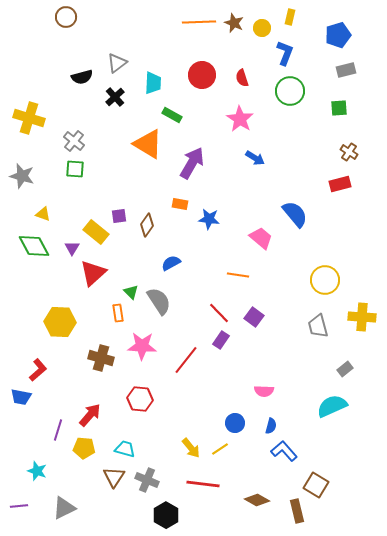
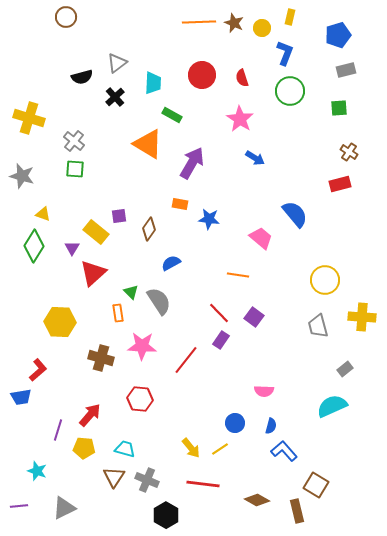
brown diamond at (147, 225): moved 2 px right, 4 px down
green diamond at (34, 246): rotated 60 degrees clockwise
blue trapezoid at (21, 397): rotated 20 degrees counterclockwise
